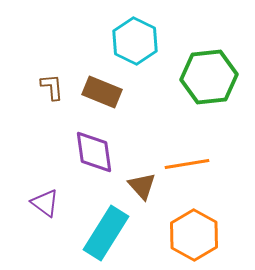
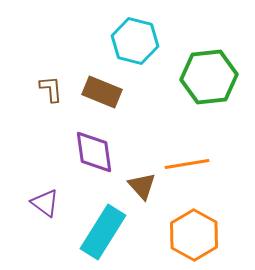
cyan hexagon: rotated 12 degrees counterclockwise
brown L-shape: moved 1 px left, 2 px down
cyan rectangle: moved 3 px left, 1 px up
